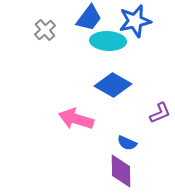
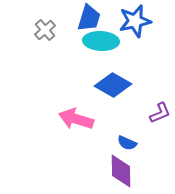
blue trapezoid: rotated 20 degrees counterclockwise
cyan ellipse: moved 7 px left
